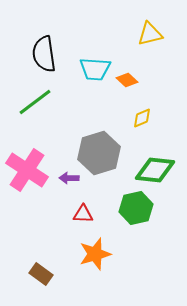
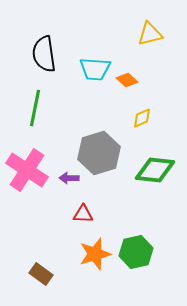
green line: moved 6 px down; rotated 42 degrees counterclockwise
green hexagon: moved 44 px down
